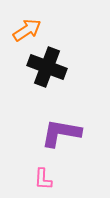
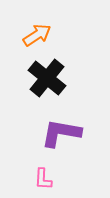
orange arrow: moved 10 px right, 5 px down
black cross: moved 11 px down; rotated 18 degrees clockwise
